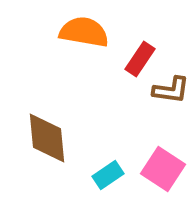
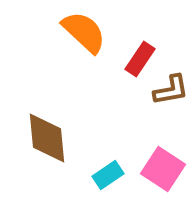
orange semicircle: rotated 33 degrees clockwise
brown L-shape: rotated 18 degrees counterclockwise
